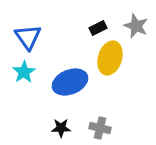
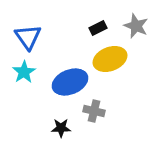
yellow ellipse: moved 1 px down; rotated 52 degrees clockwise
gray cross: moved 6 px left, 17 px up
